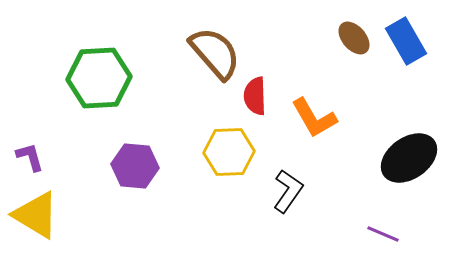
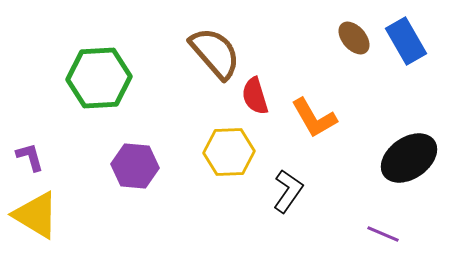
red semicircle: rotated 15 degrees counterclockwise
